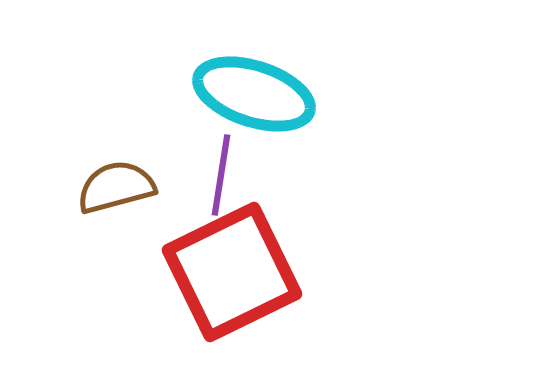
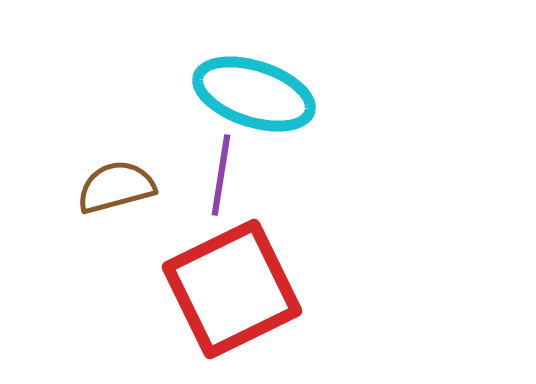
red square: moved 17 px down
